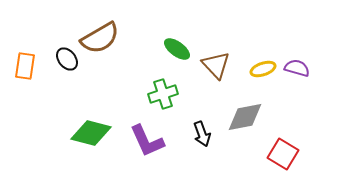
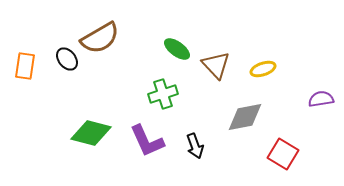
purple semicircle: moved 24 px right, 31 px down; rotated 25 degrees counterclockwise
black arrow: moved 7 px left, 12 px down
